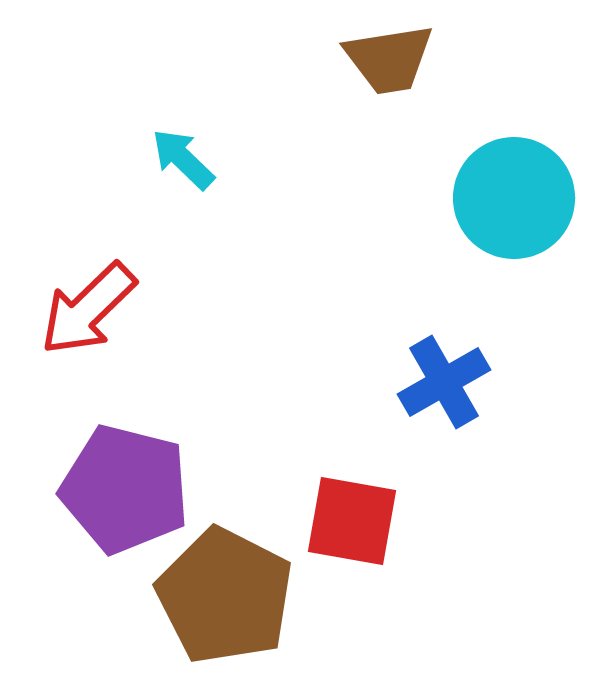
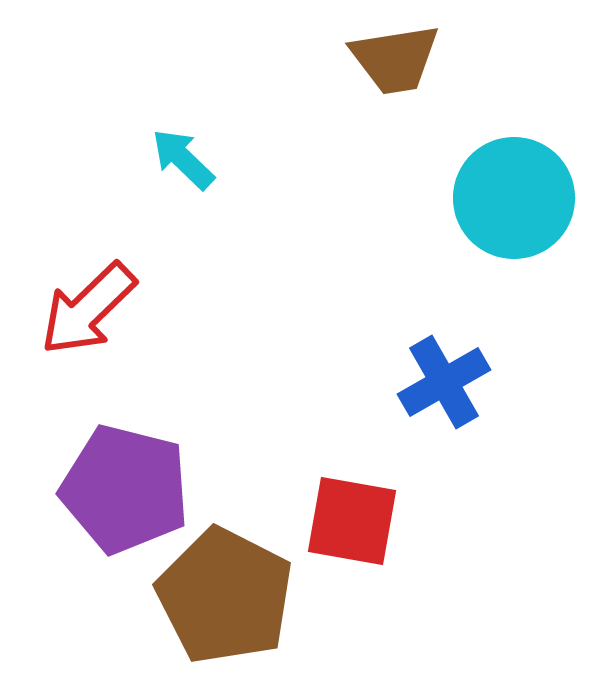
brown trapezoid: moved 6 px right
